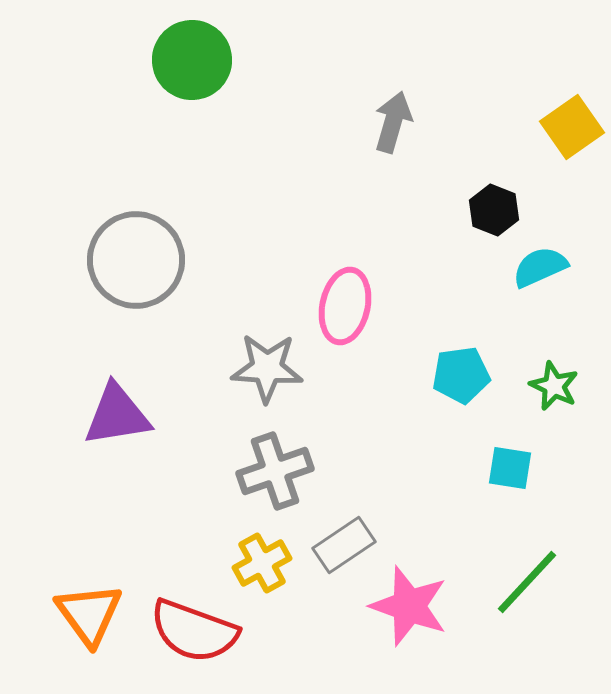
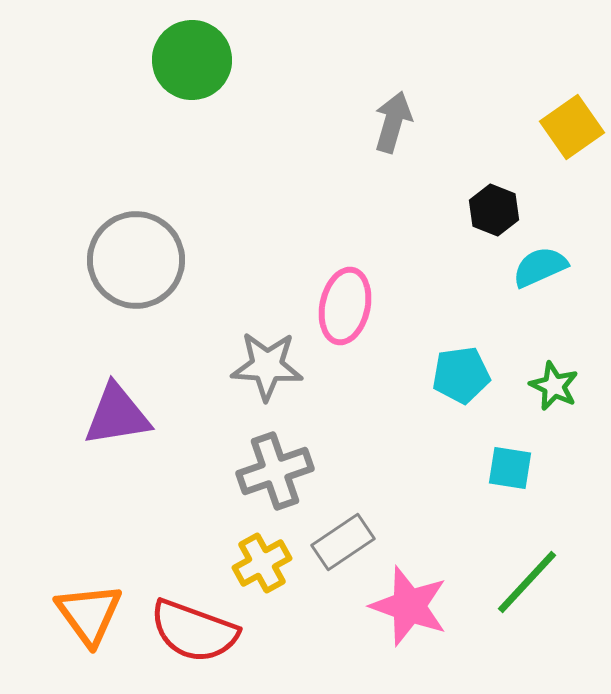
gray star: moved 2 px up
gray rectangle: moved 1 px left, 3 px up
